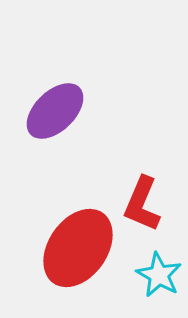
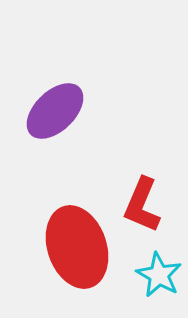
red L-shape: moved 1 px down
red ellipse: moved 1 px left, 1 px up; rotated 54 degrees counterclockwise
